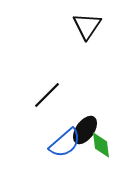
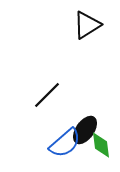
black triangle: moved 1 px up; rotated 24 degrees clockwise
